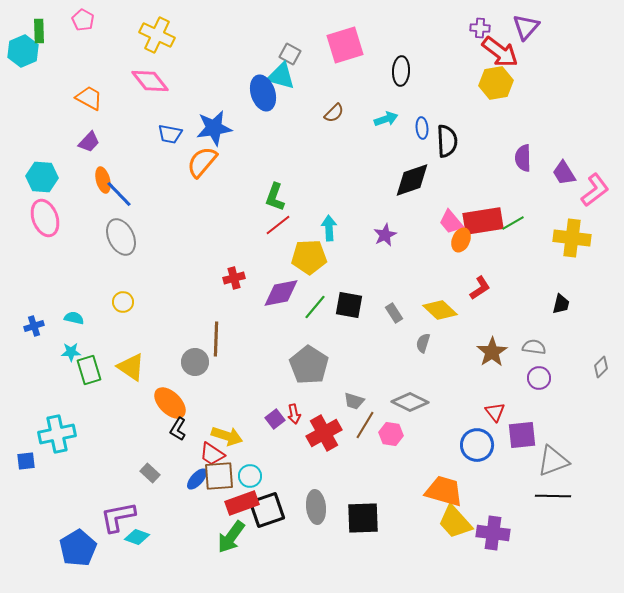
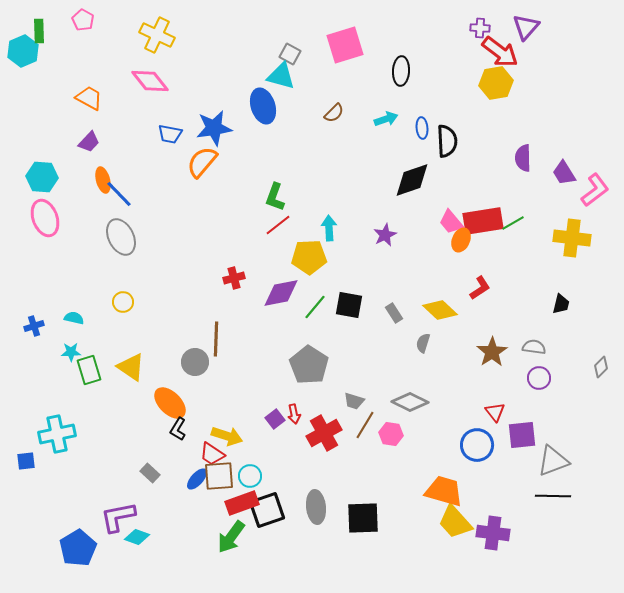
blue ellipse at (263, 93): moved 13 px down
